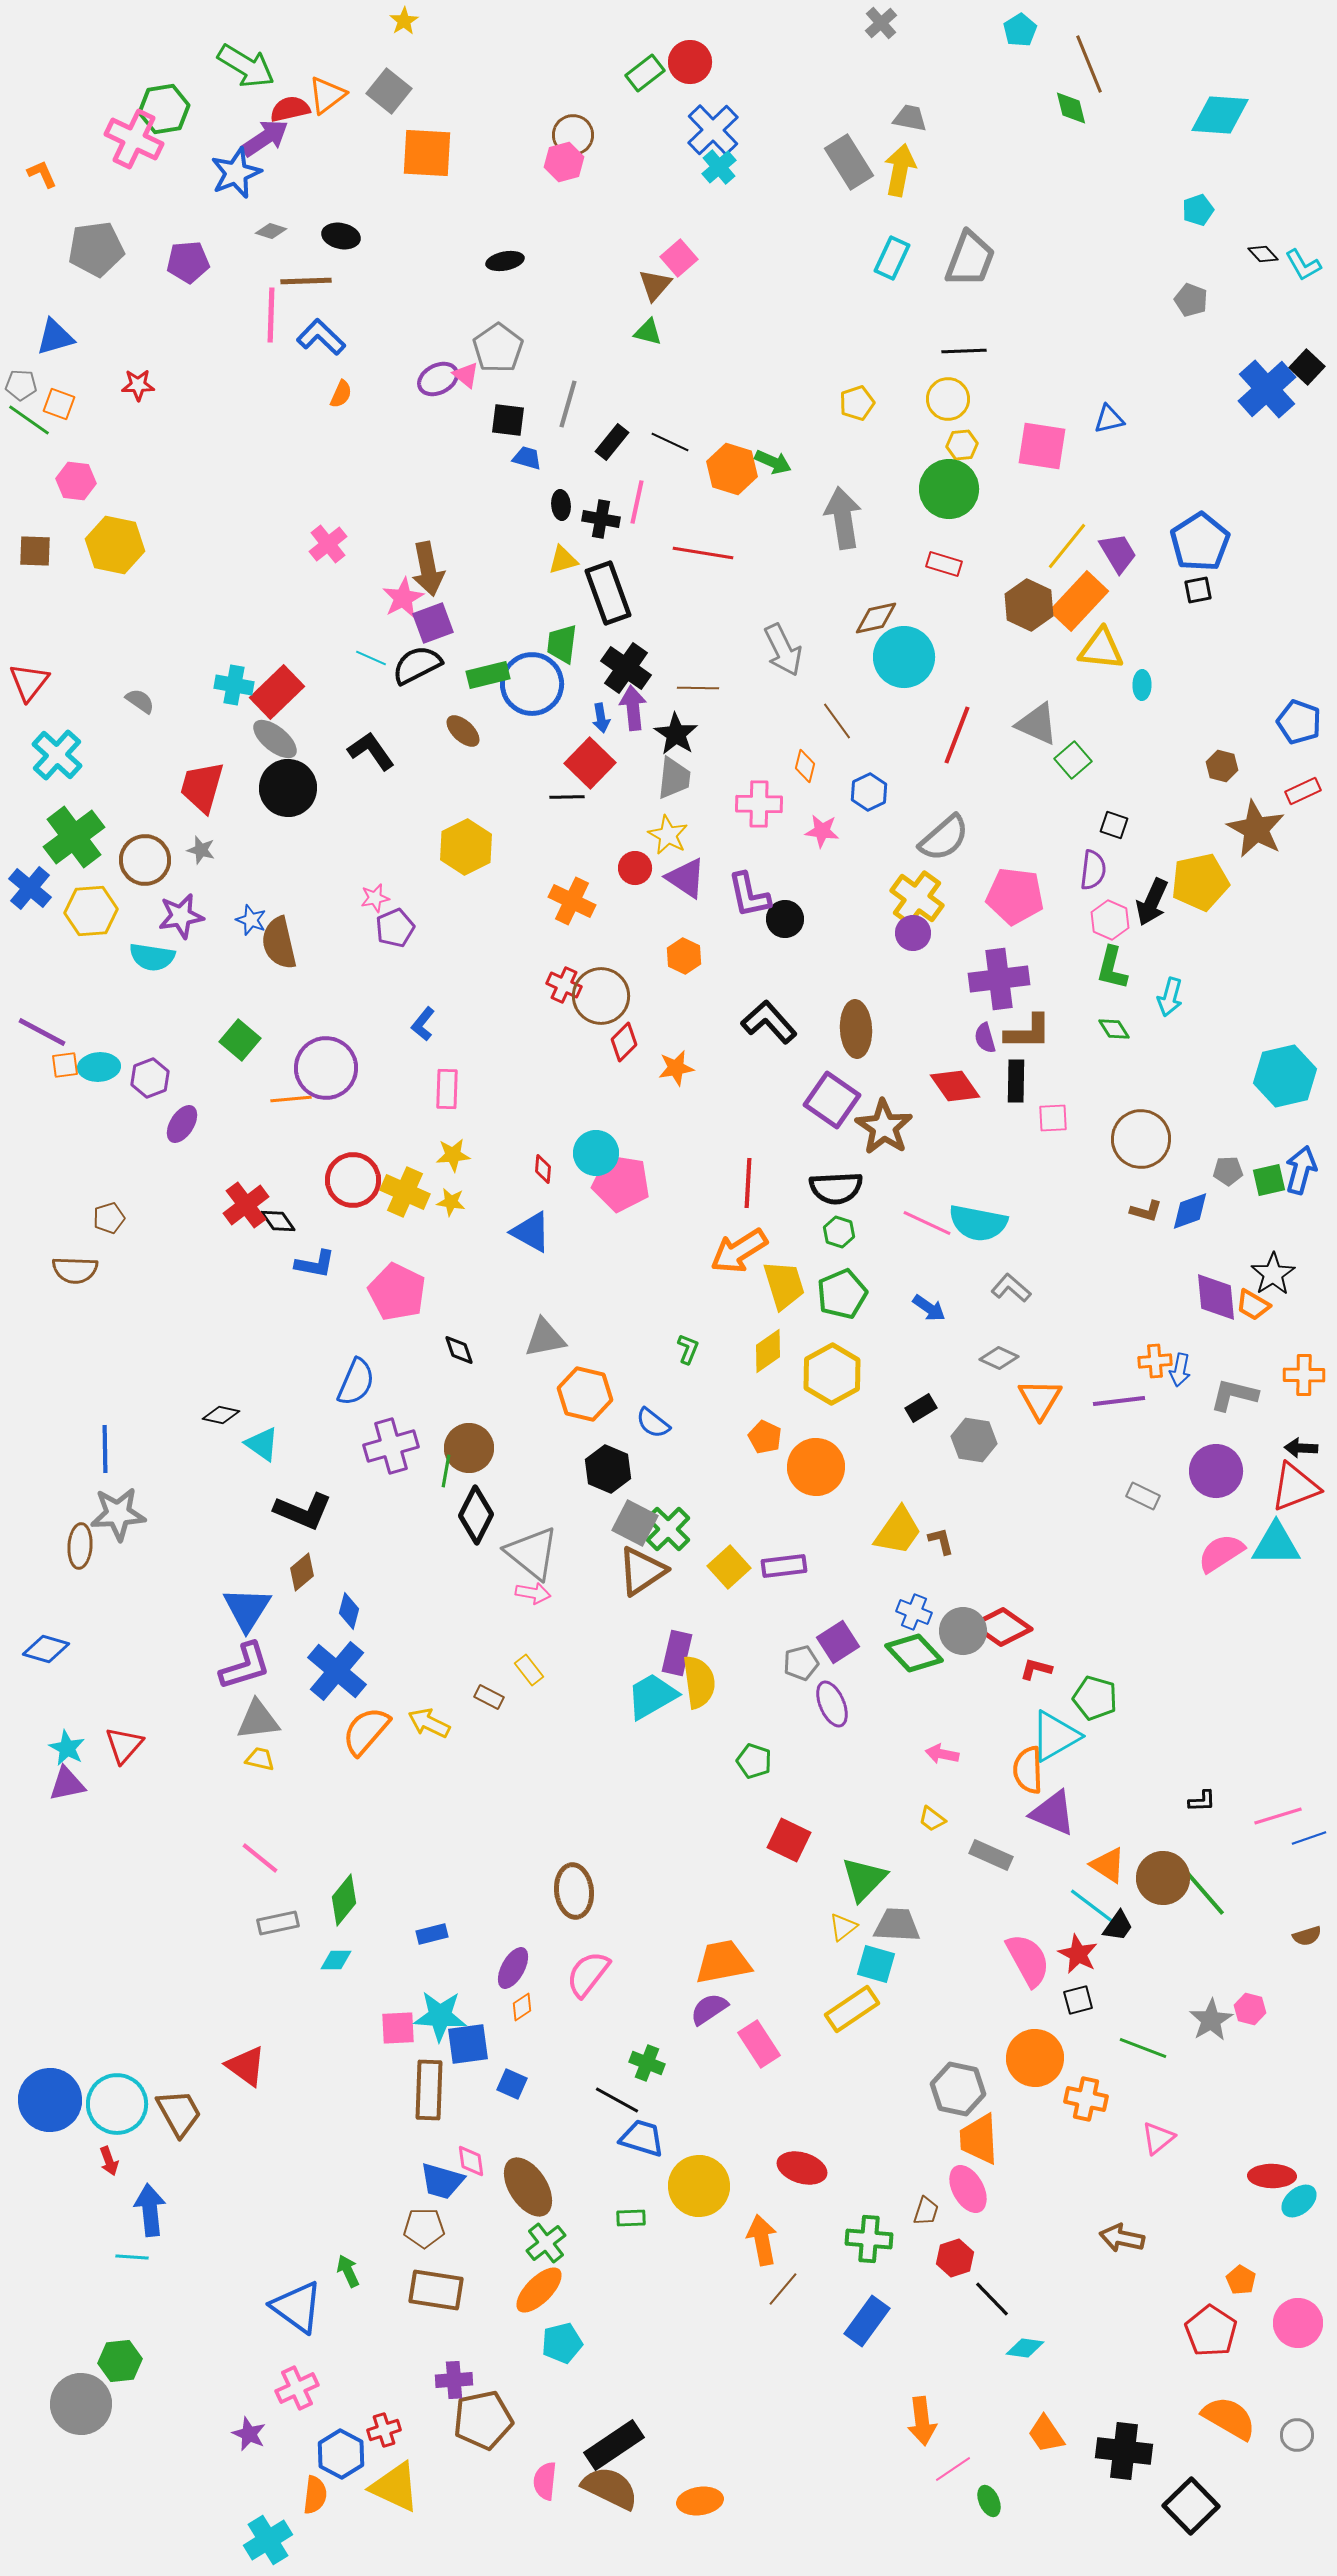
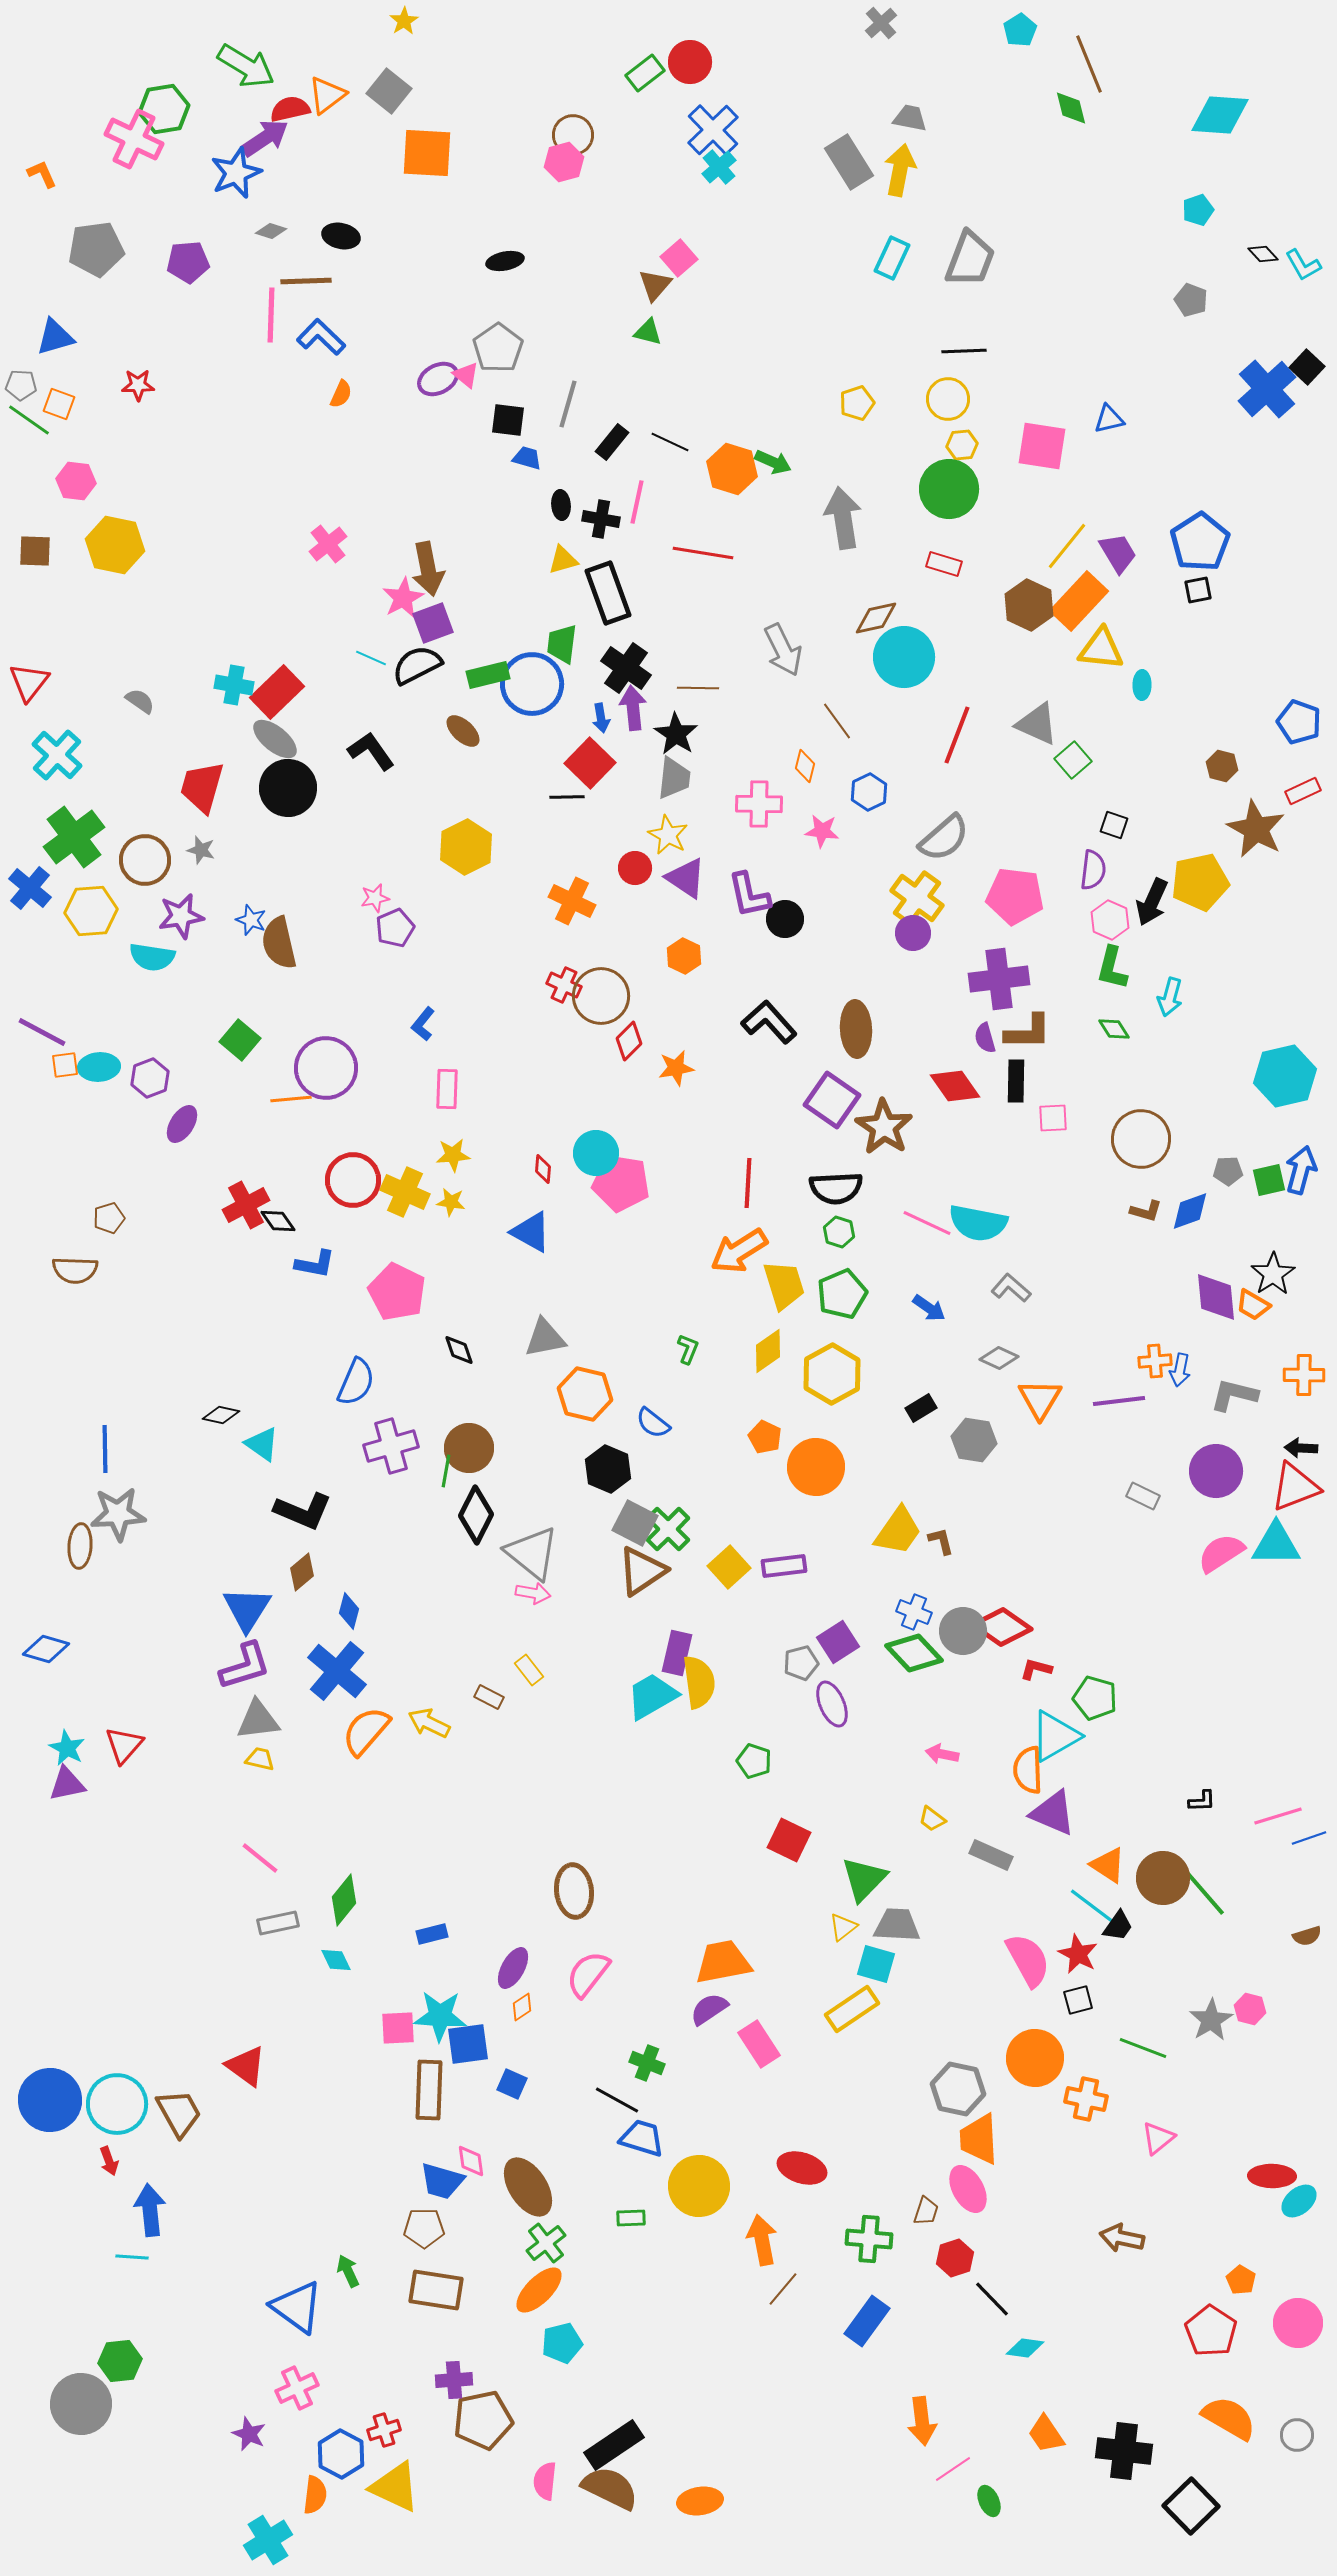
red diamond at (624, 1042): moved 5 px right, 1 px up
red cross at (246, 1205): rotated 9 degrees clockwise
cyan diamond at (336, 1960): rotated 64 degrees clockwise
